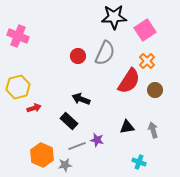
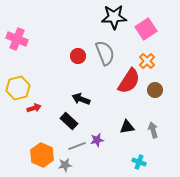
pink square: moved 1 px right, 1 px up
pink cross: moved 1 px left, 3 px down
gray semicircle: rotated 45 degrees counterclockwise
yellow hexagon: moved 1 px down
purple star: rotated 24 degrees counterclockwise
